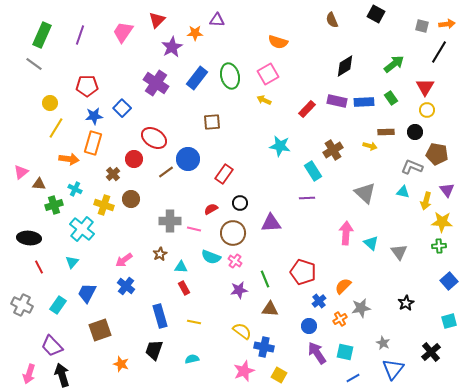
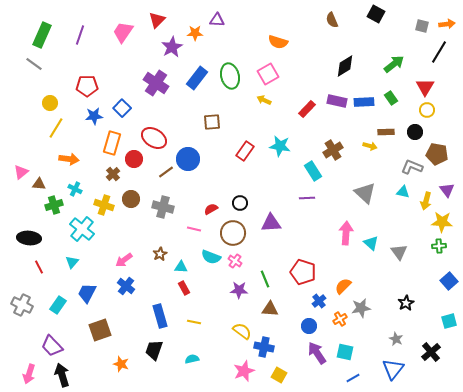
orange rectangle at (93, 143): moved 19 px right
red rectangle at (224, 174): moved 21 px right, 23 px up
gray cross at (170, 221): moved 7 px left, 14 px up; rotated 15 degrees clockwise
purple star at (239, 290): rotated 12 degrees clockwise
gray star at (383, 343): moved 13 px right, 4 px up
